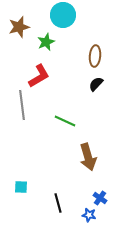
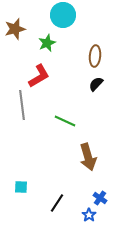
brown star: moved 4 px left, 2 px down
green star: moved 1 px right, 1 px down
black line: moved 1 px left; rotated 48 degrees clockwise
blue star: rotated 24 degrees clockwise
